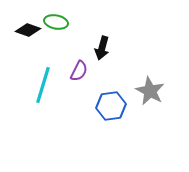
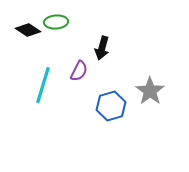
green ellipse: rotated 15 degrees counterclockwise
black diamond: rotated 15 degrees clockwise
gray star: rotated 8 degrees clockwise
blue hexagon: rotated 8 degrees counterclockwise
